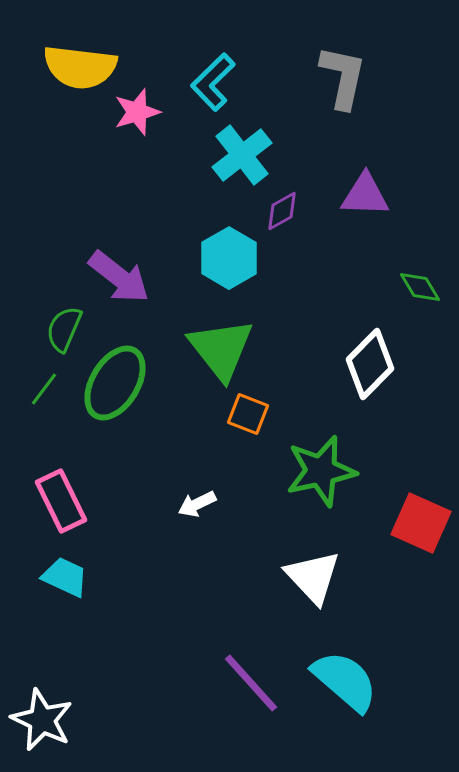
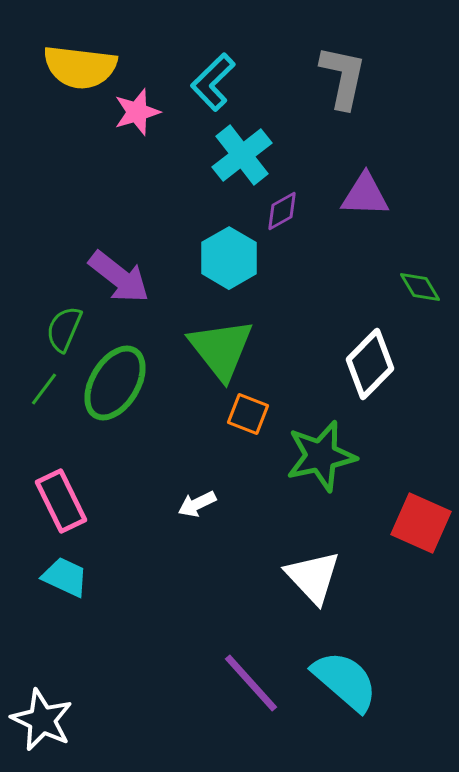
green star: moved 15 px up
